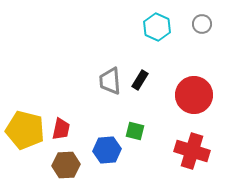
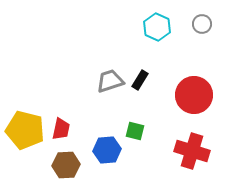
gray trapezoid: rotated 76 degrees clockwise
